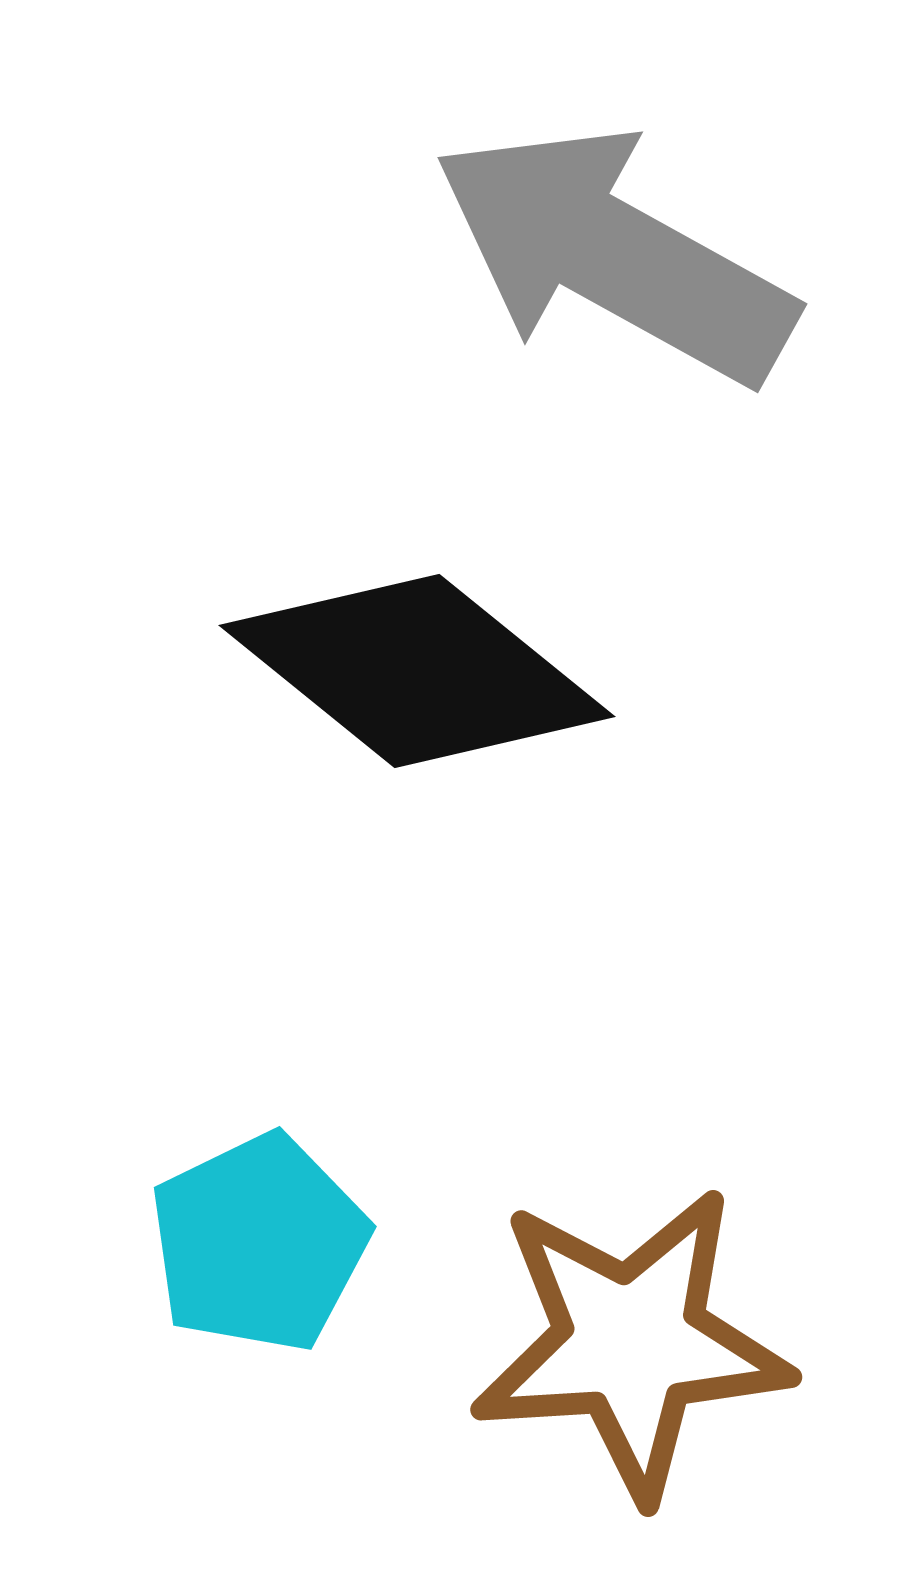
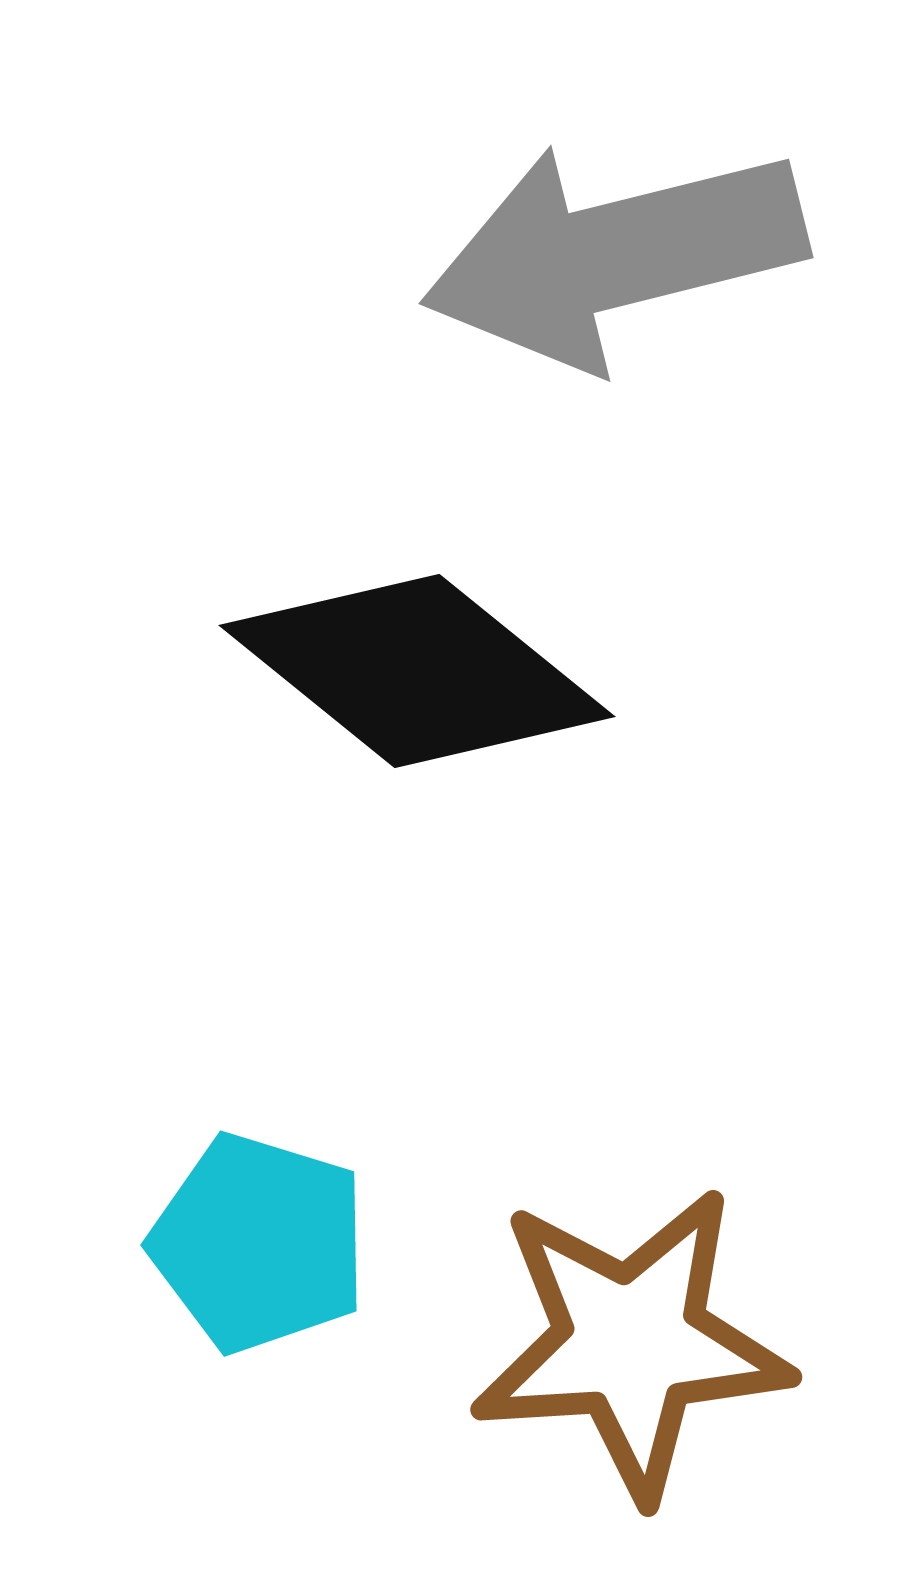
gray arrow: rotated 43 degrees counterclockwise
cyan pentagon: rotated 29 degrees counterclockwise
